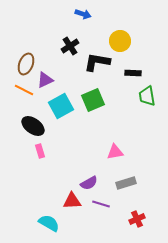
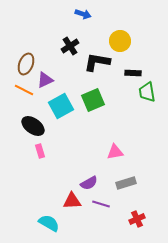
green trapezoid: moved 4 px up
